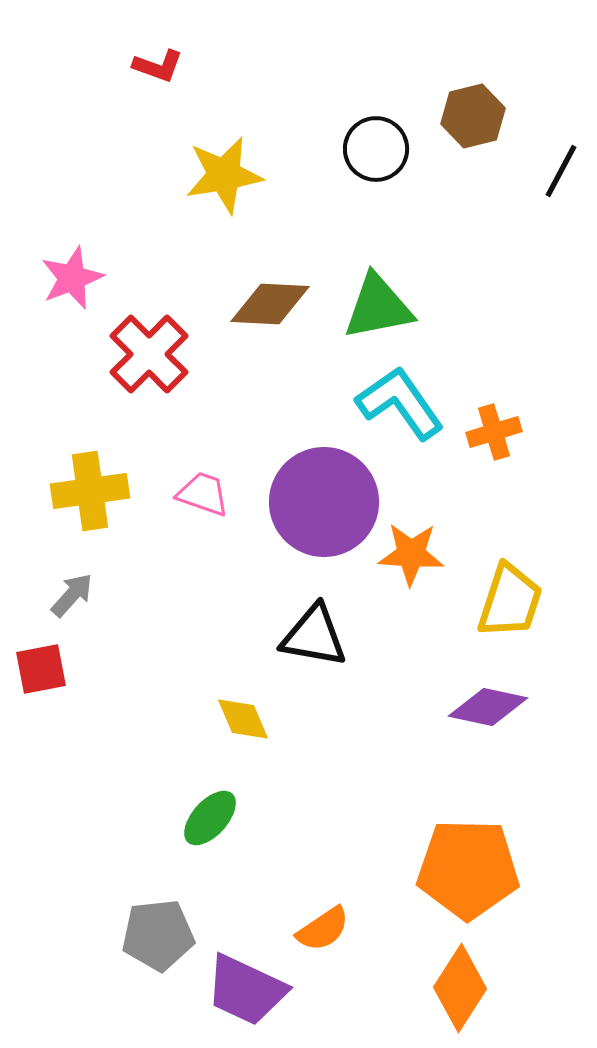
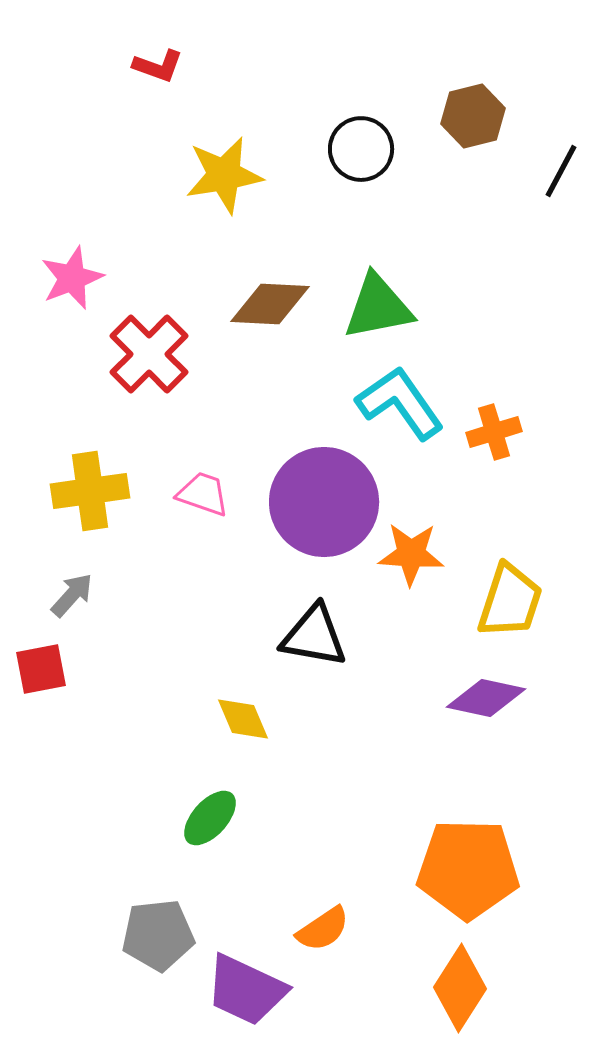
black circle: moved 15 px left
purple diamond: moved 2 px left, 9 px up
